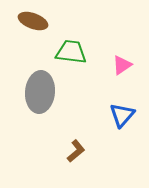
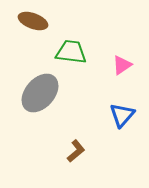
gray ellipse: moved 1 px down; rotated 36 degrees clockwise
